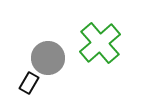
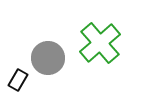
black rectangle: moved 11 px left, 3 px up
